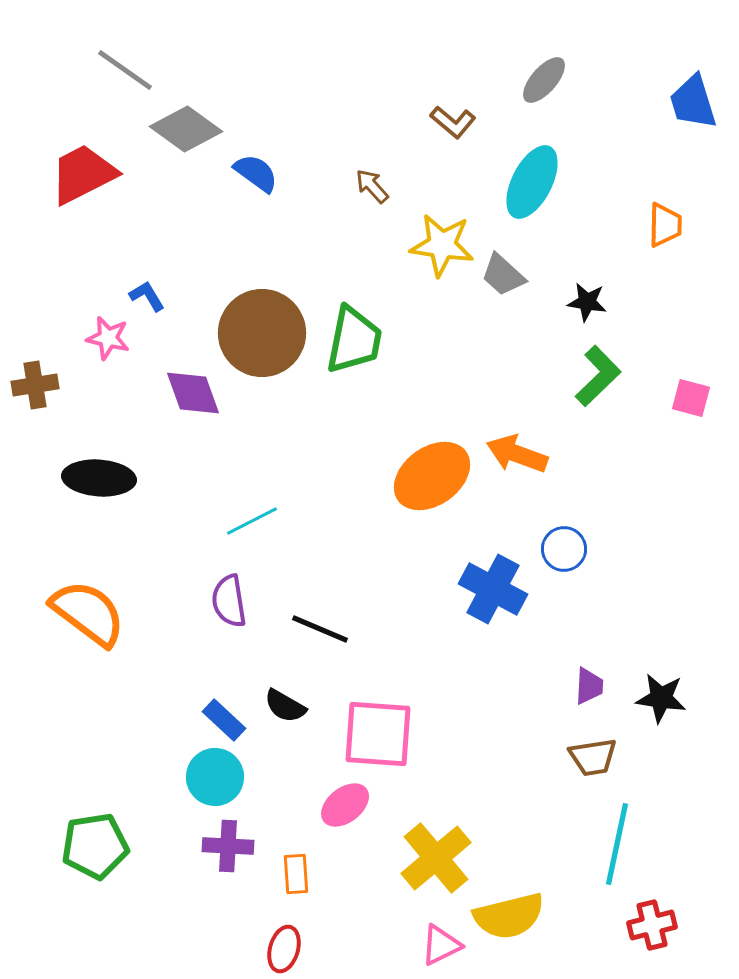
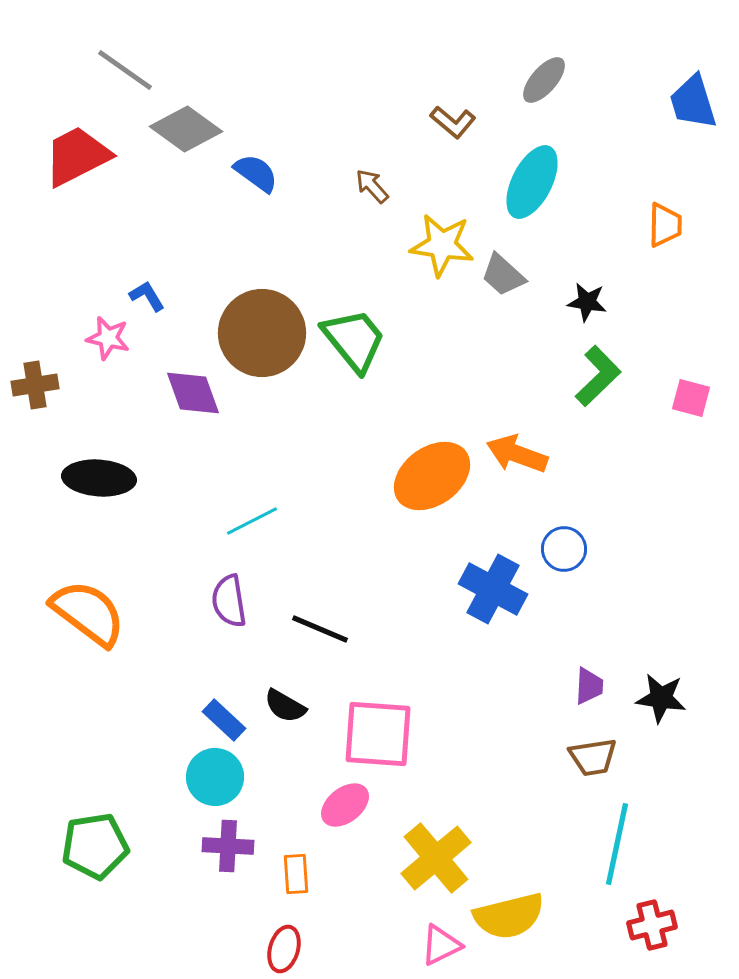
red trapezoid at (83, 174): moved 6 px left, 18 px up
green trapezoid at (354, 340): rotated 50 degrees counterclockwise
